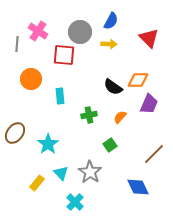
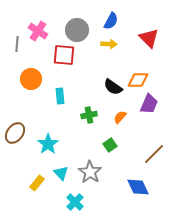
gray circle: moved 3 px left, 2 px up
